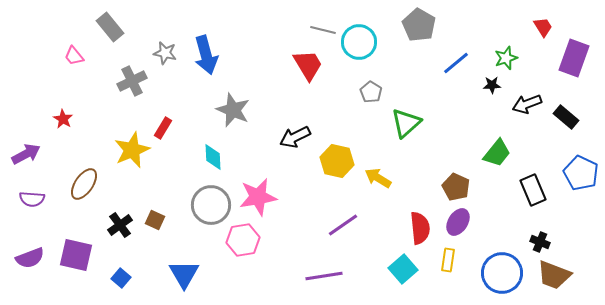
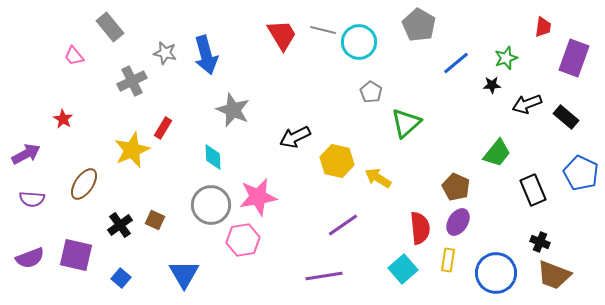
red trapezoid at (543, 27): rotated 40 degrees clockwise
red trapezoid at (308, 65): moved 26 px left, 30 px up
blue circle at (502, 273): moved 6 px left
